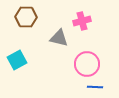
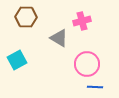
gray triangle: rotated 18 degrees clockwise
